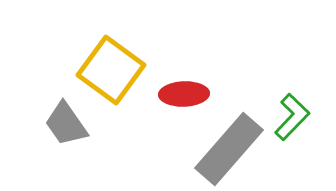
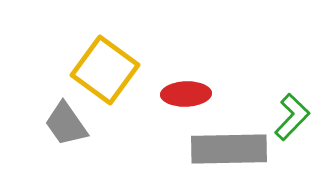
yellow square: moved 6 px left
red ellipse: moved 2 px right
gray rectangle: rotated 48 degrees clockwise
